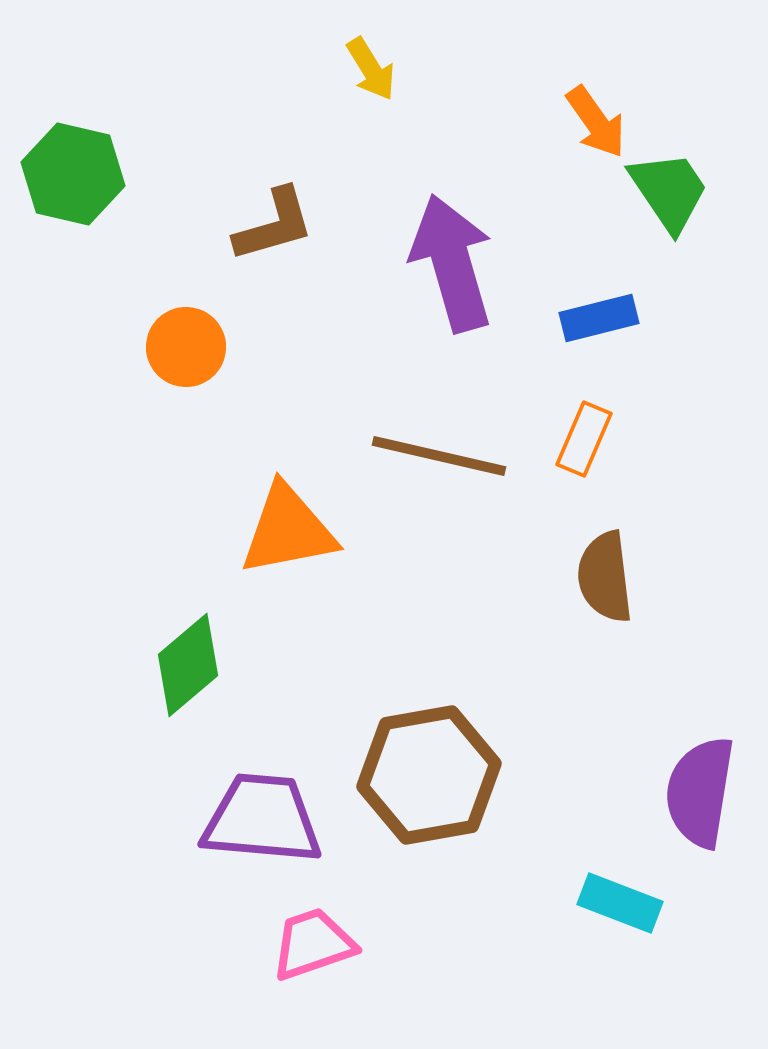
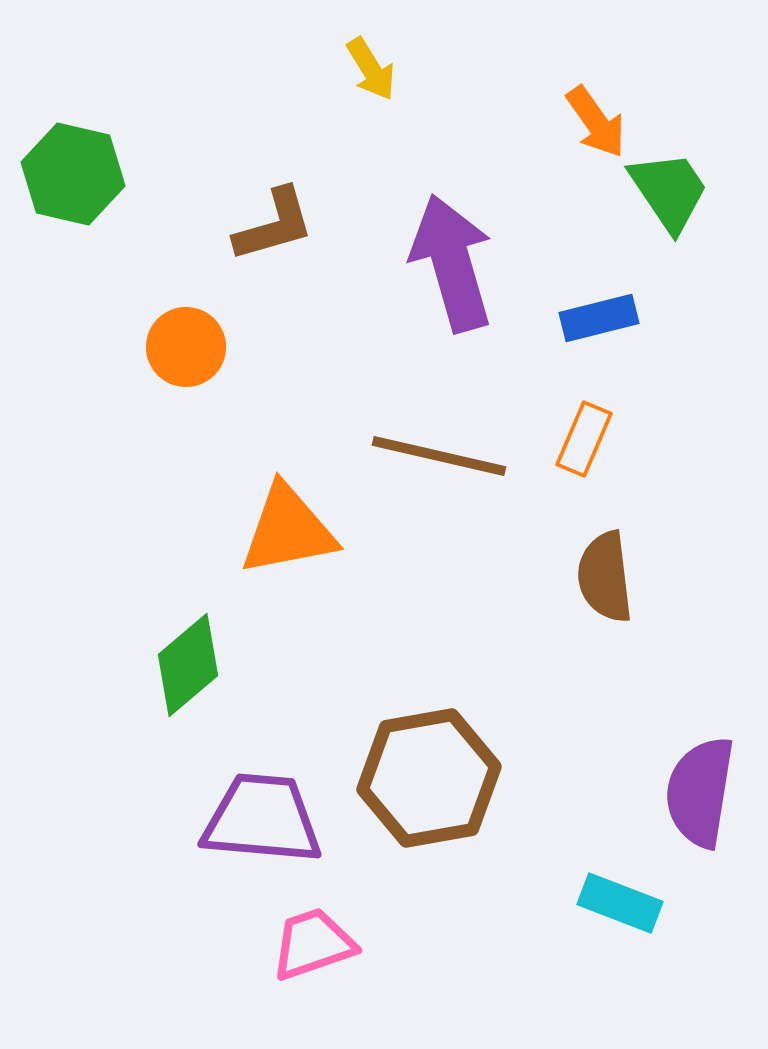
brown hexagon: moved 3 px down
